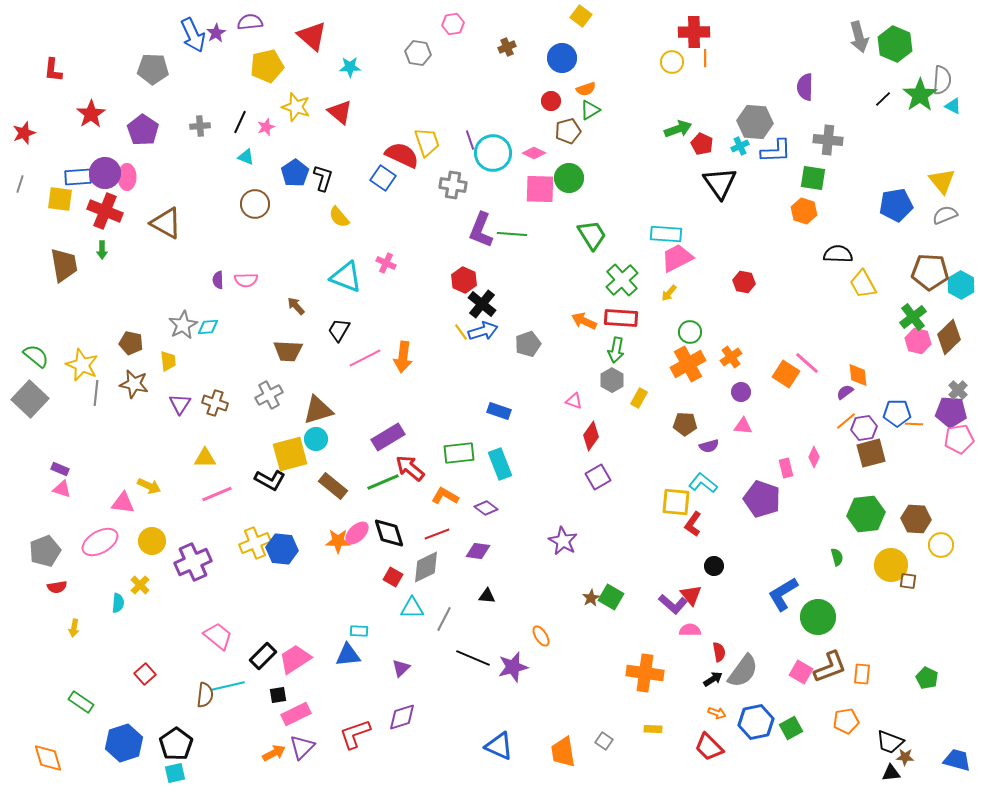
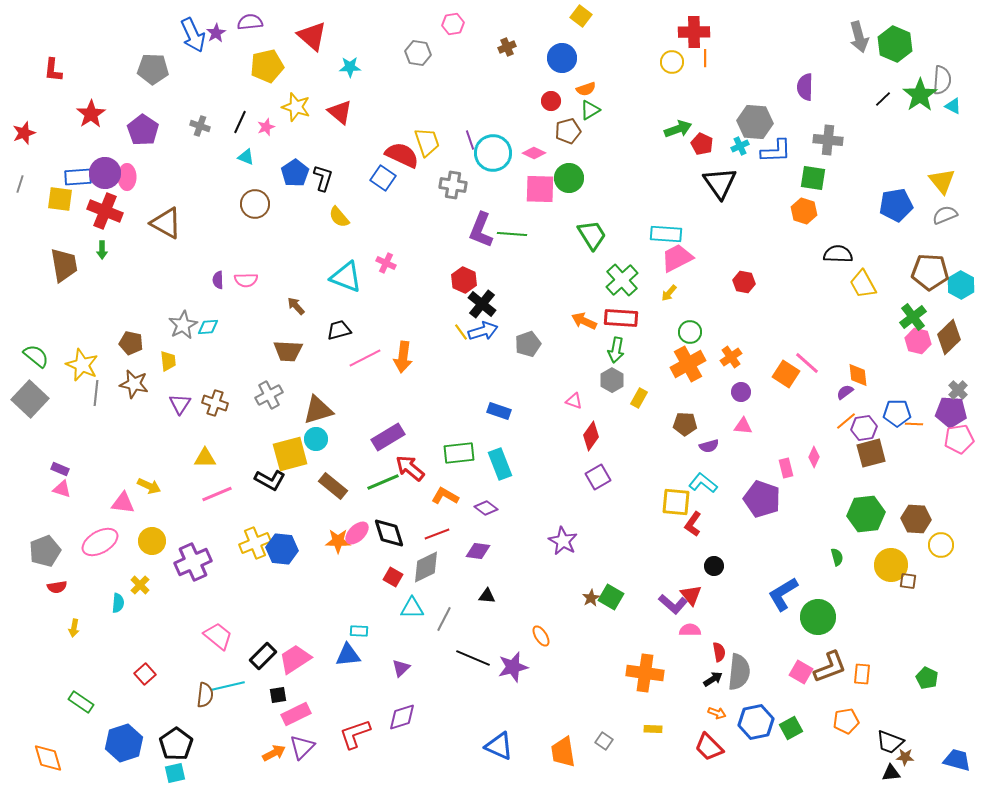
gray cross at (200, 126): rotated 24 degrees clockwise
black trapezoid at (339, 330): rotated 45 degrees clockwise
gray semicircle at (743, 671): moved 4 px left, 1 px down; rotated 30 degrees counterclockwise
